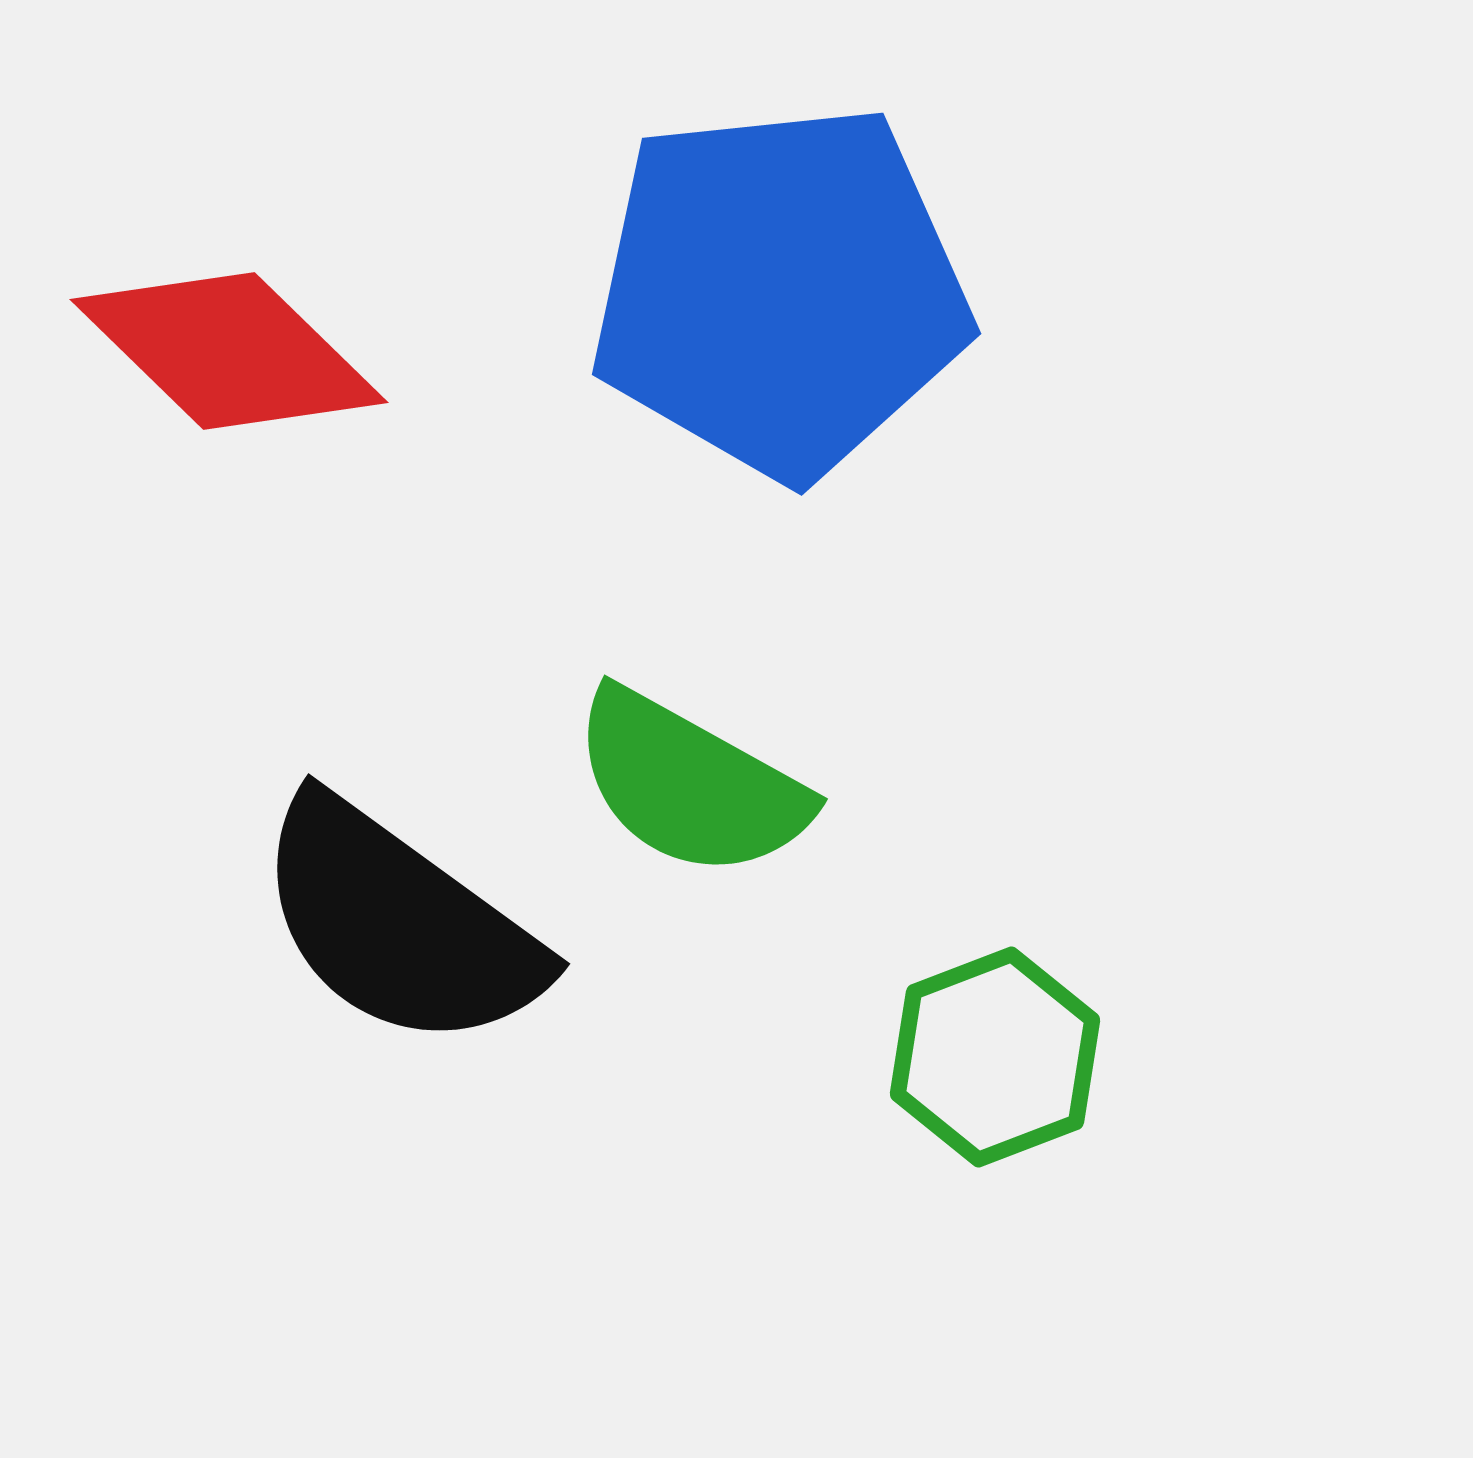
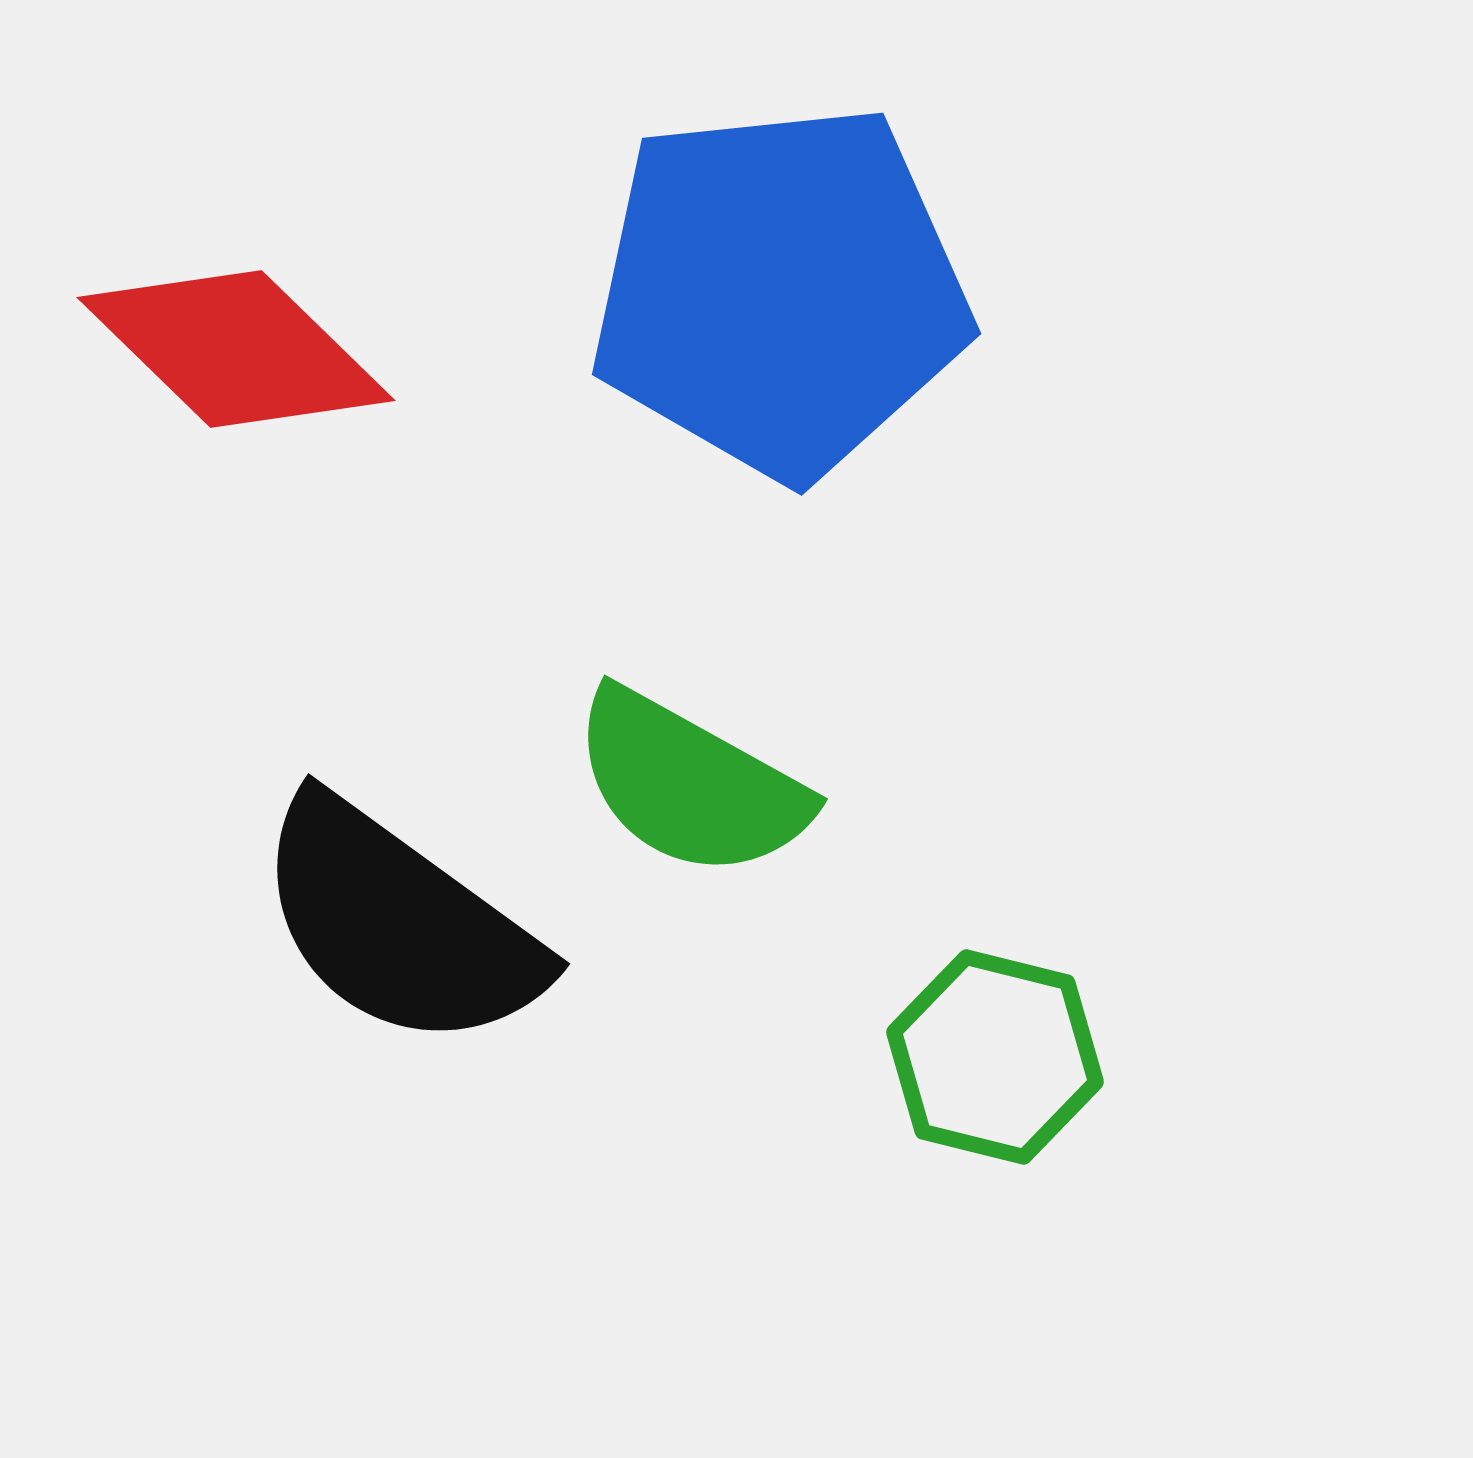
red diamond: moved 7 px right, 2 px up
green hexagon: rotated 25 degrees counterclockwise
